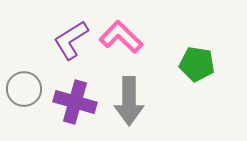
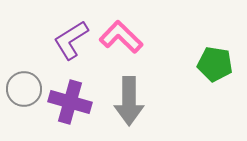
green pentagon: moved 18 px right
purple cross: moved 5 px left
